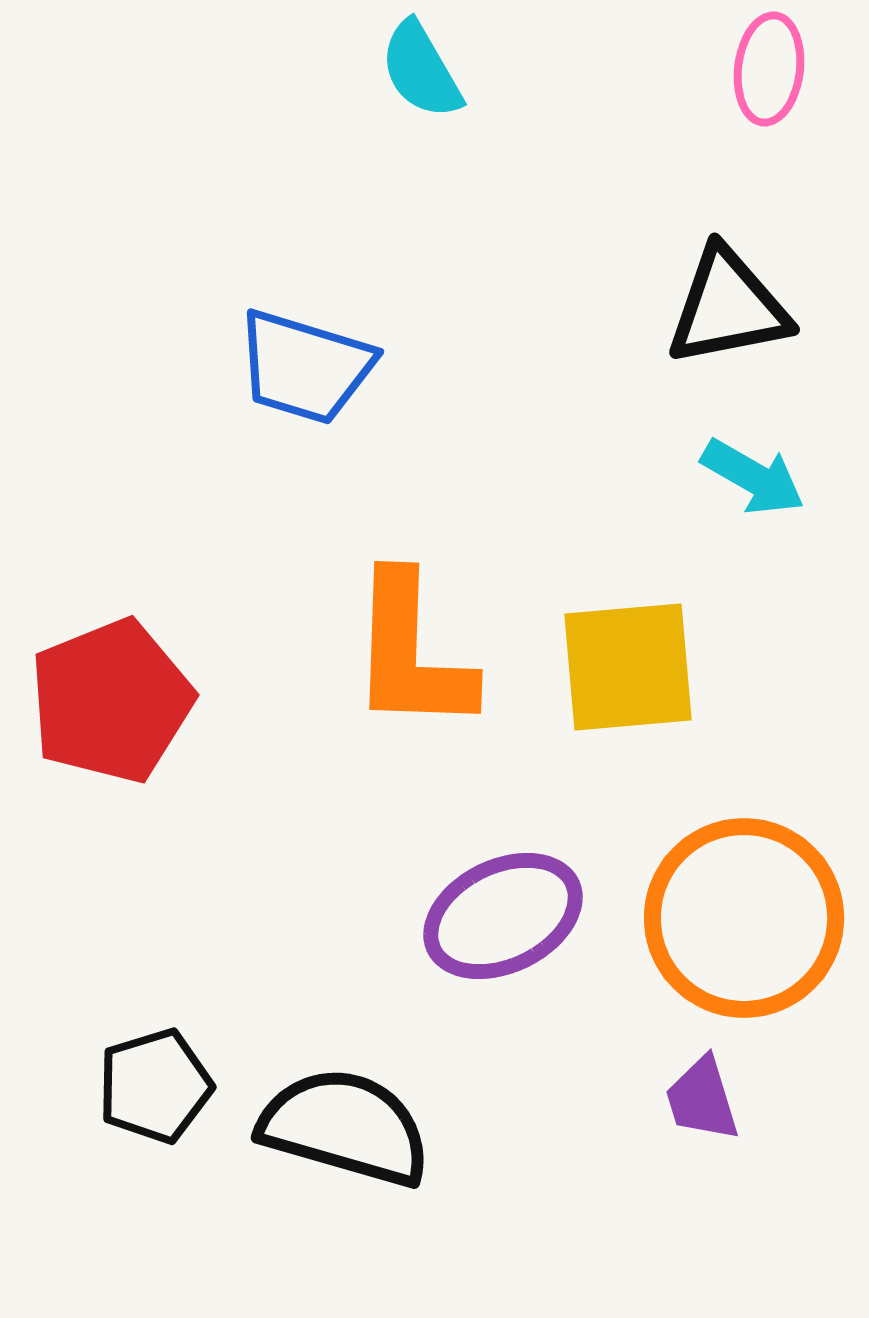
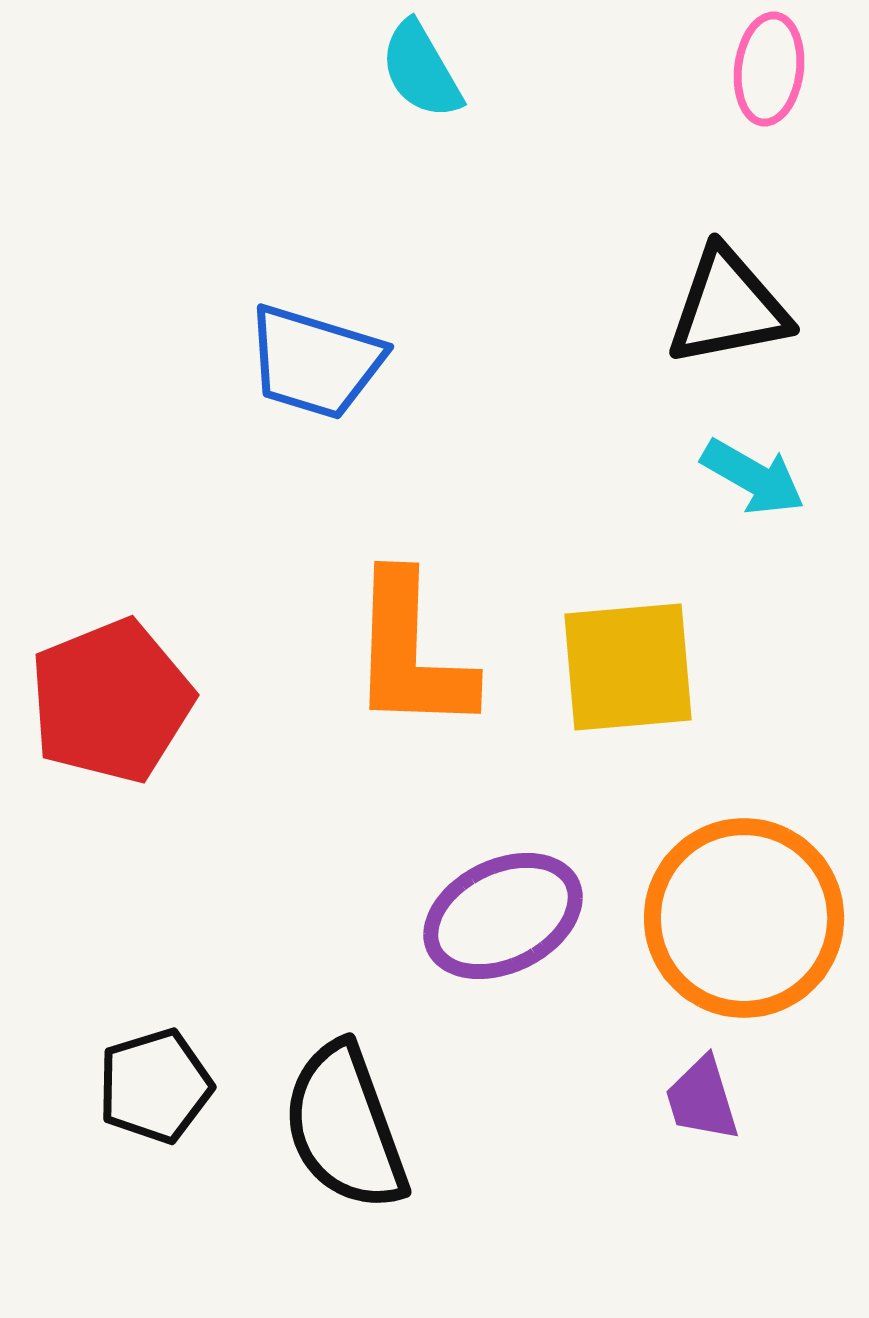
blue trapezoid: moved 10 px right, 5 px up
black semicircle: rotated 126 degrees counterclockwise
